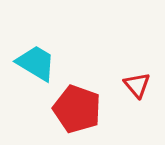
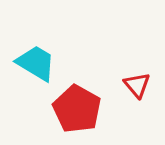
red pentagon: rotated 9 degrees clockwise
